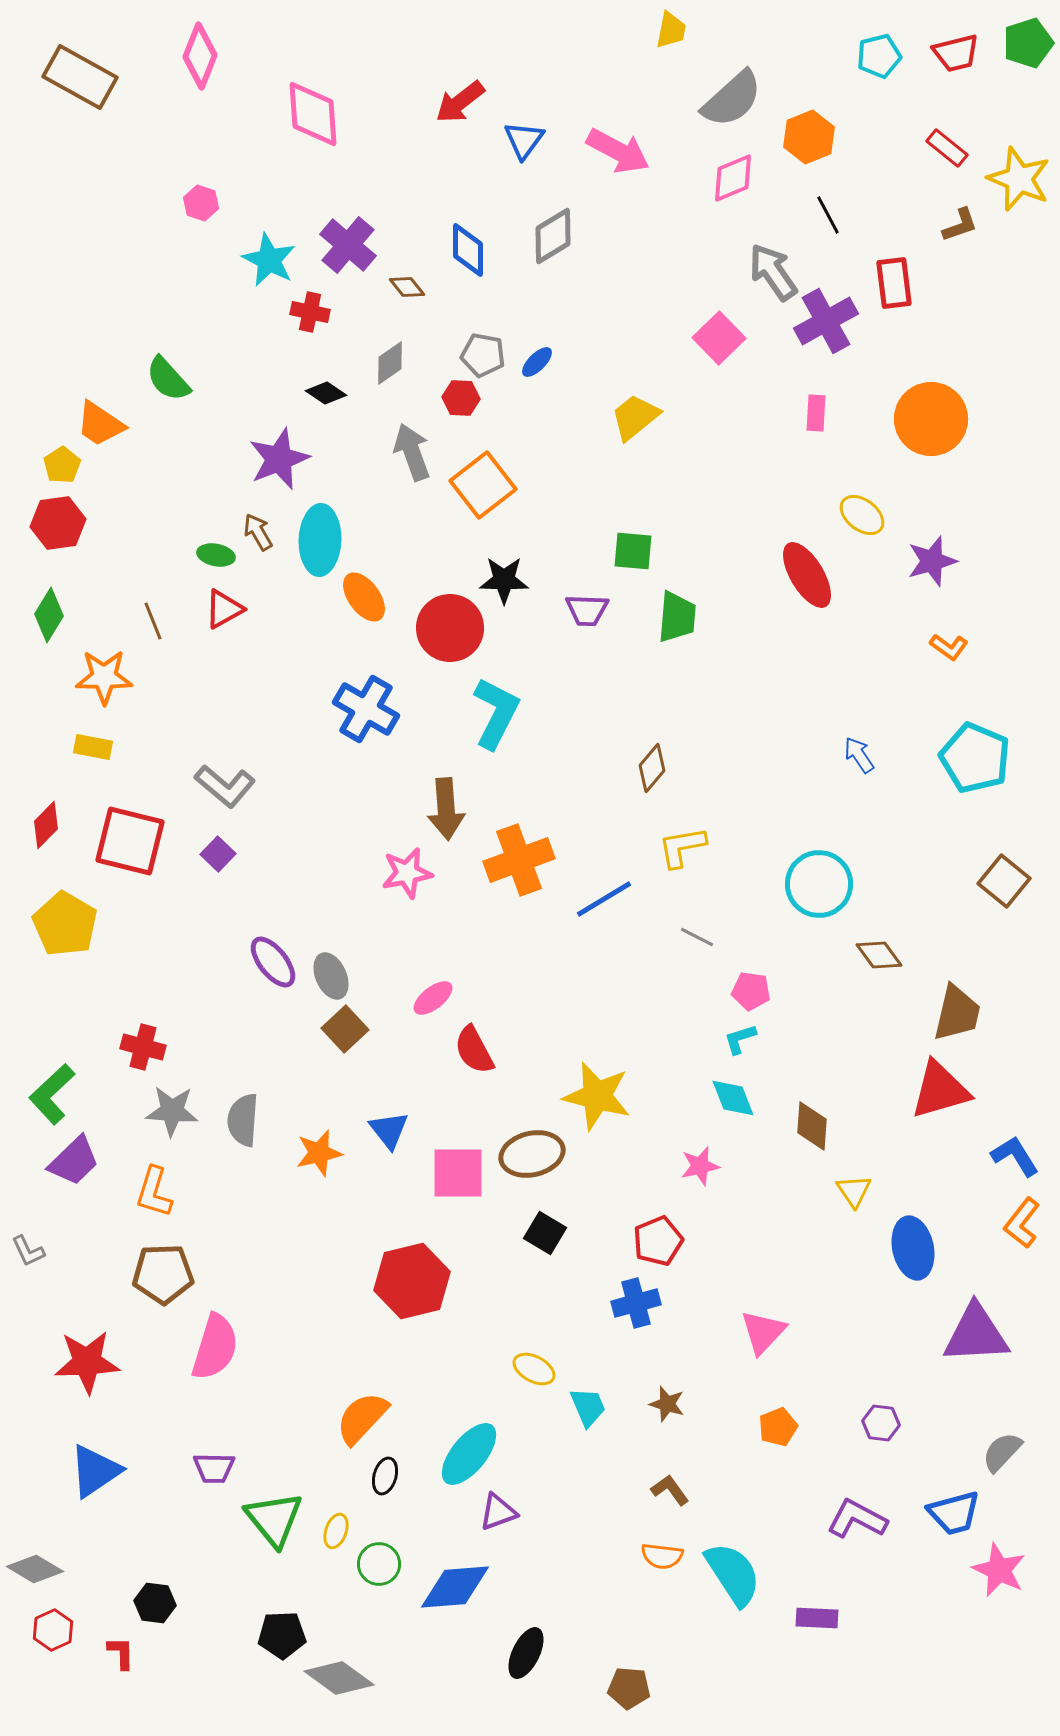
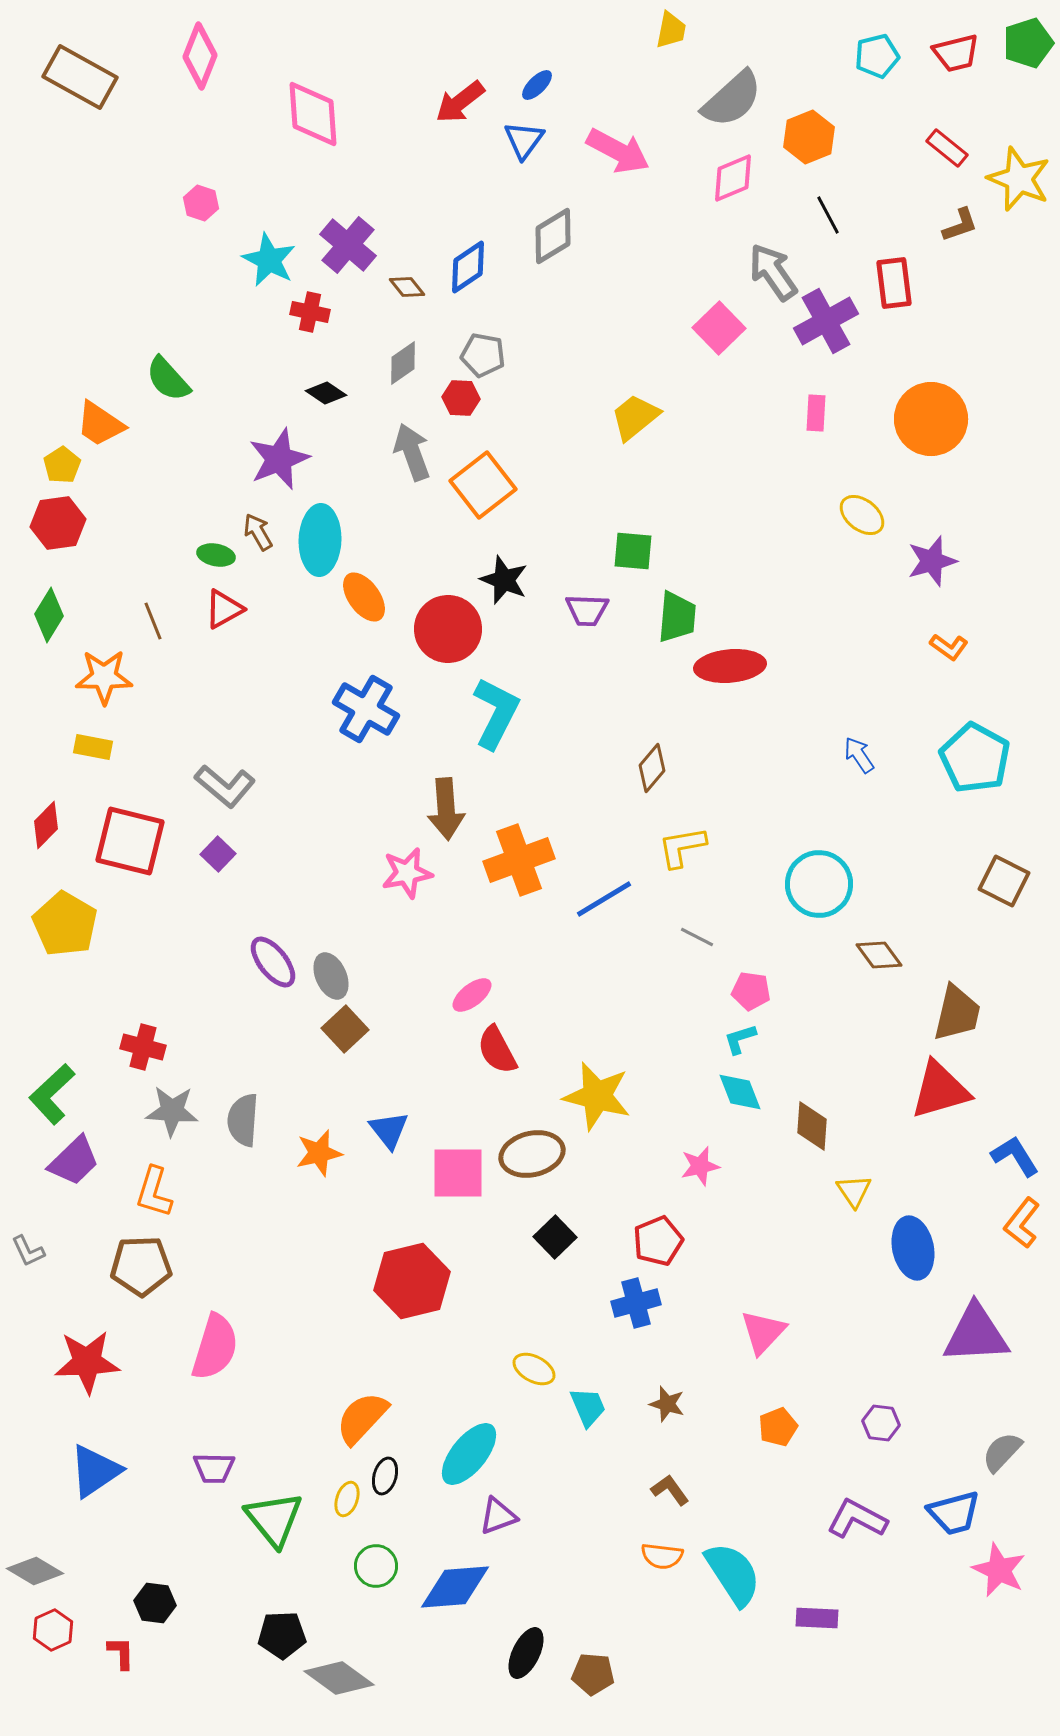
cyan pentagon at (879, 56): moved 2 px left
blue diamond at (468, 250): moved 17 px down; rotated 56 degrees clockwise
pink square at (719, 338): moved 10 px up
blue ellipse at (537, 362): moved 277 px up
gray diamond at (390, 363): moved 13 px right
red ellipse at (807, 575): moved 77 px left, 91 px down; rotated 64 degrees counterclockwise
black star at (504, 580): rotated 21 degrees clockwise
red circle at (450, 628): moved 2 px left, 1 px down
cyan pentagon at (975, 758): rotated 6 degrees clockwise
brown square at (1004, 881): rotated 12 degrees counterclockwise
pink ellipse at (433, 998): moved 39 px right, 3 px up
red semicircle at (474, 1050): moved 23 px right
cyan diamond at (733, 1098): moved 7 px right, 6 px up
black square at (545, 1233): moved 10 px right, 4 px down; rotated 15 degrees clockwise
brown pentagon at (163, 1274): moved 22 px left, 8 px up
purple triangle at (498, 1512): moved 4 px down
yellow ellipse at (336, 1531): moved 11 px right, 32 px up
green circle at (379, 1564): moved 3 px left, 2 px down
gray diamond at (35, 1569): moved 2 px down
brown pentagon at (629, 1688): moved 36 px left, 14 px up
